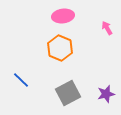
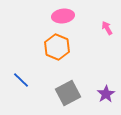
orange hexagon: moved 3 px left, 1 px up
purple star: rotated 18 degrees counterclockwise
